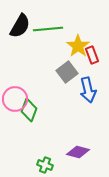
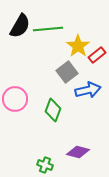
red rectangle: moved 5 px right; rotated 72 degrees clockwise
blue arrow: rotated 90 degrees counterclockwise
green diamond: moved 24 px right
